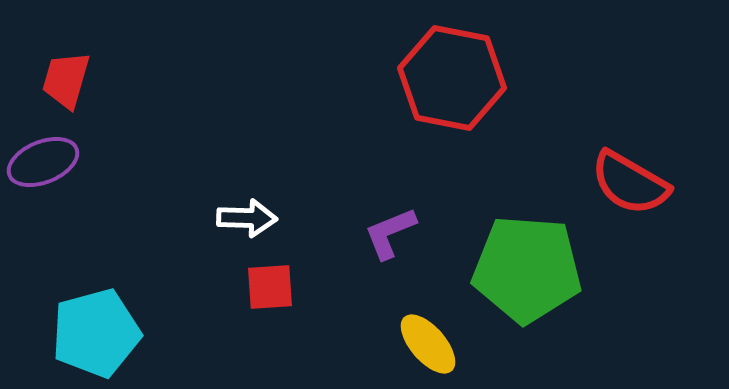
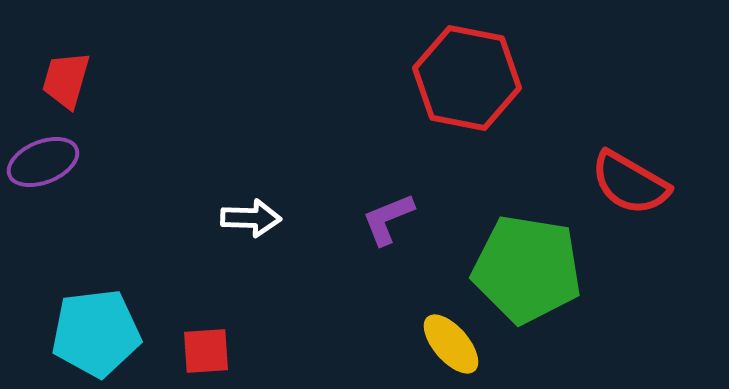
red hexagon: moved 15 px right
white arrow: moved 4 px right
purple L-shape: moved 2 px left, 14 px up
green pentagon: rotated 5 degrees clockwise
red square: moved 64 px left, 64 px down
cyan pentagon: rotated 8 degrees clockwise
yellow ellipse: moved 23 px right
